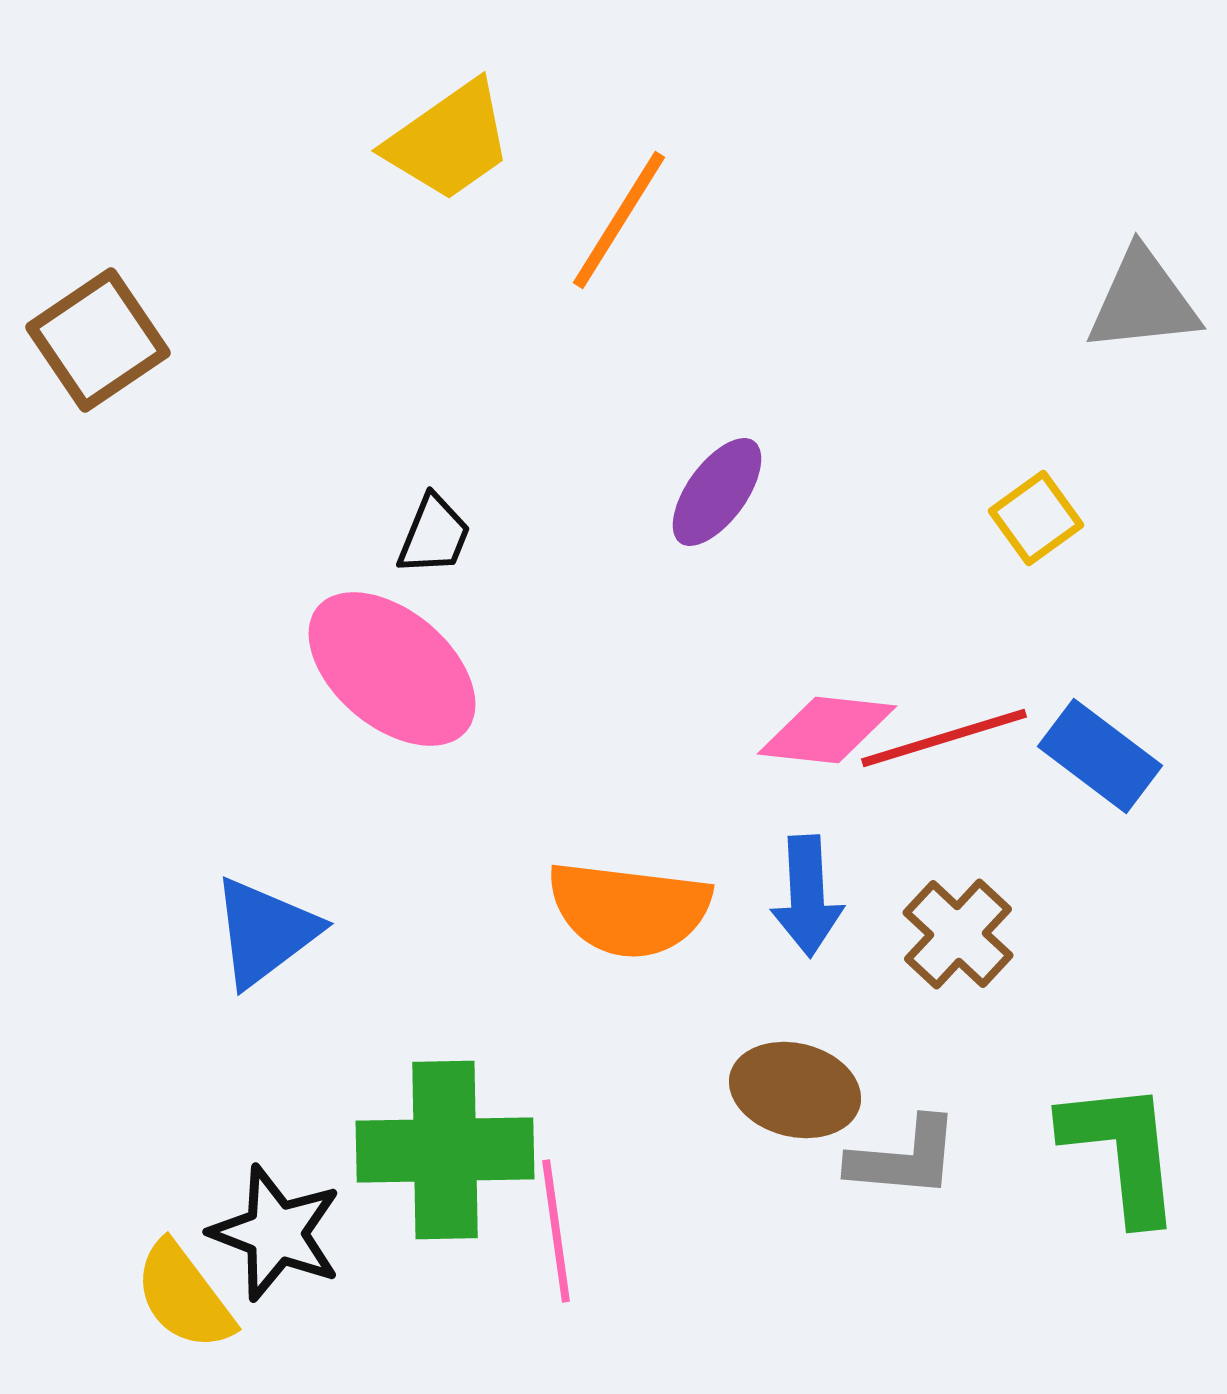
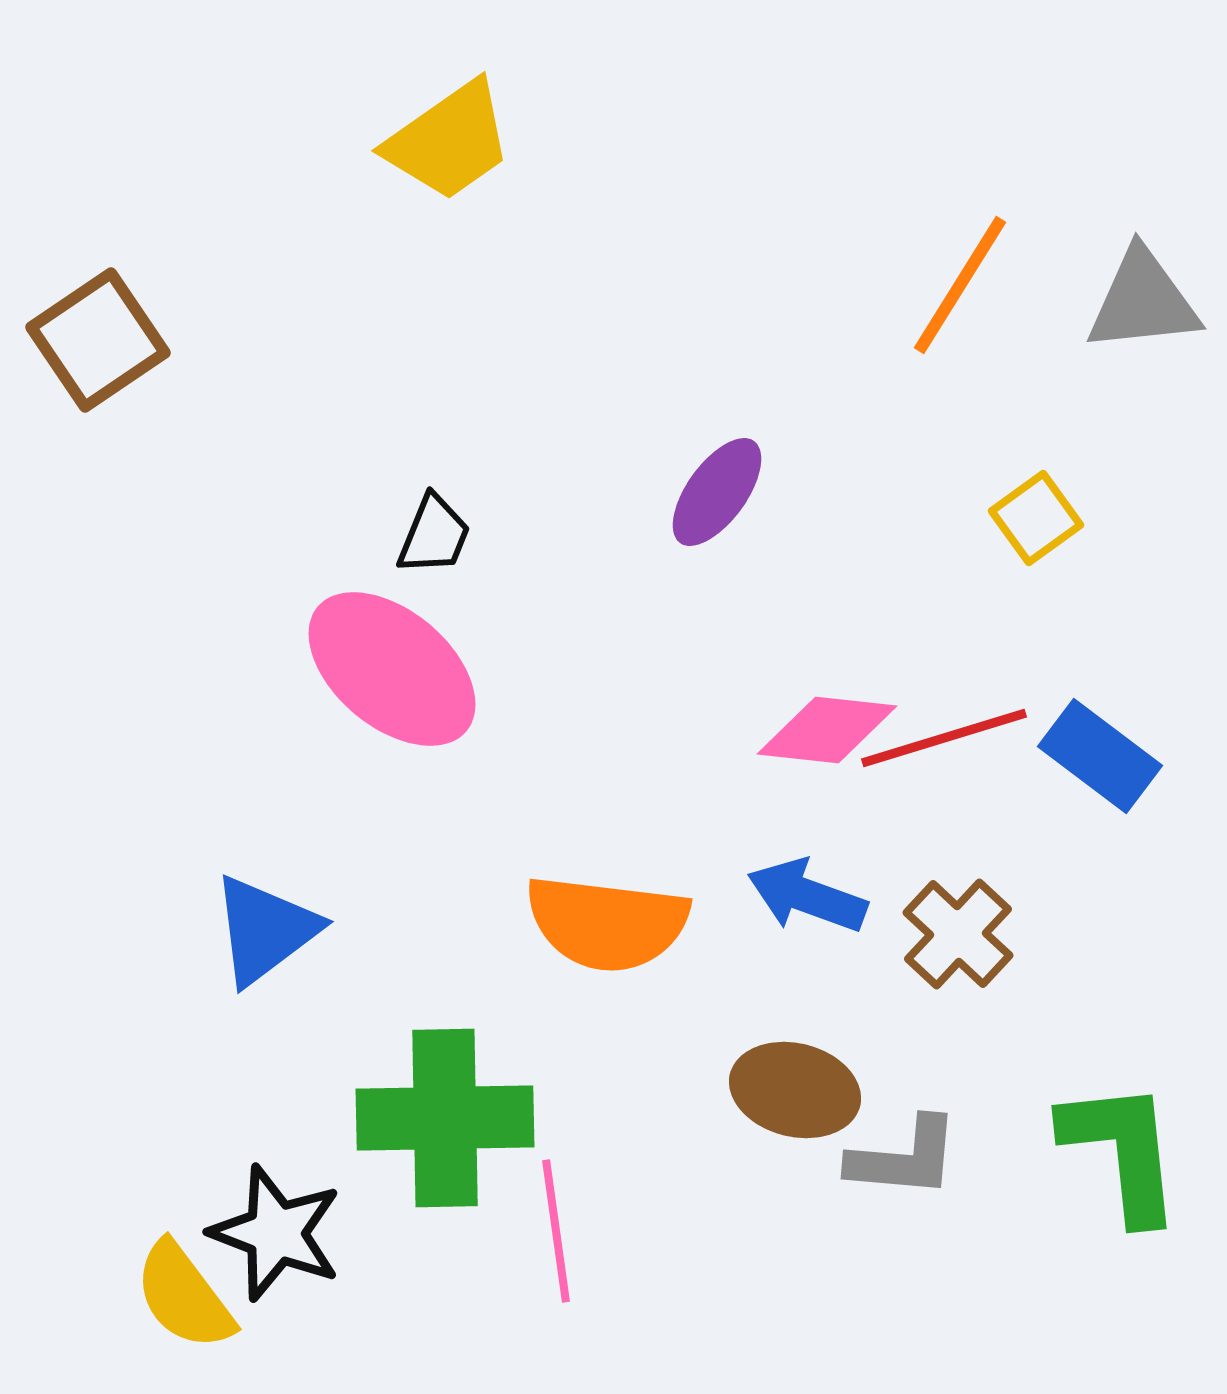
orange line: moved 341 px right, 65 px down
blue arrow: rotated 113 degrees clockwise
orange semicircle: moved 22 px left, 14 px down
blue triangle: moved 2 px up
green cross: moved 32 px up
